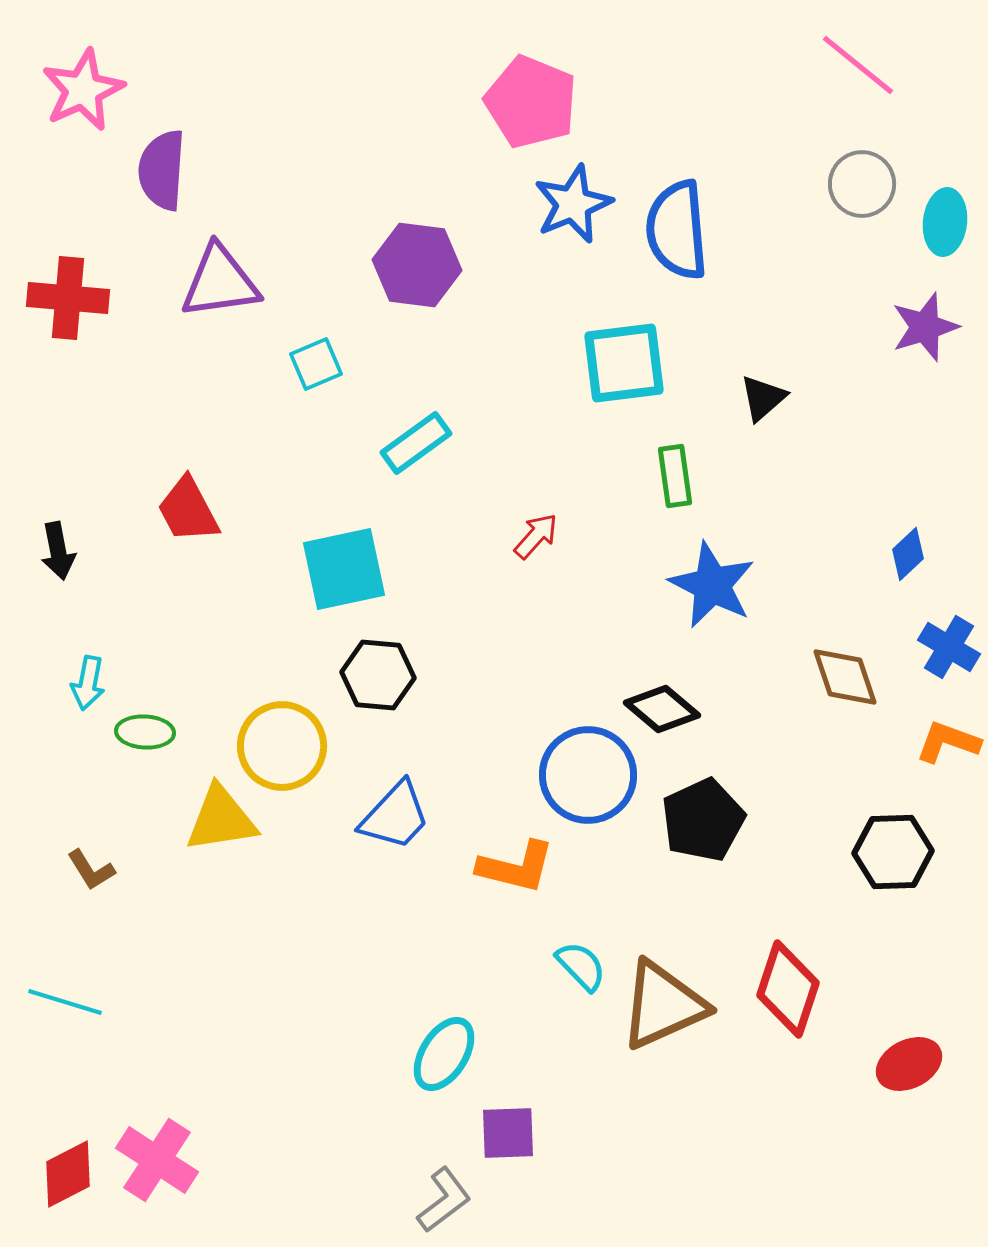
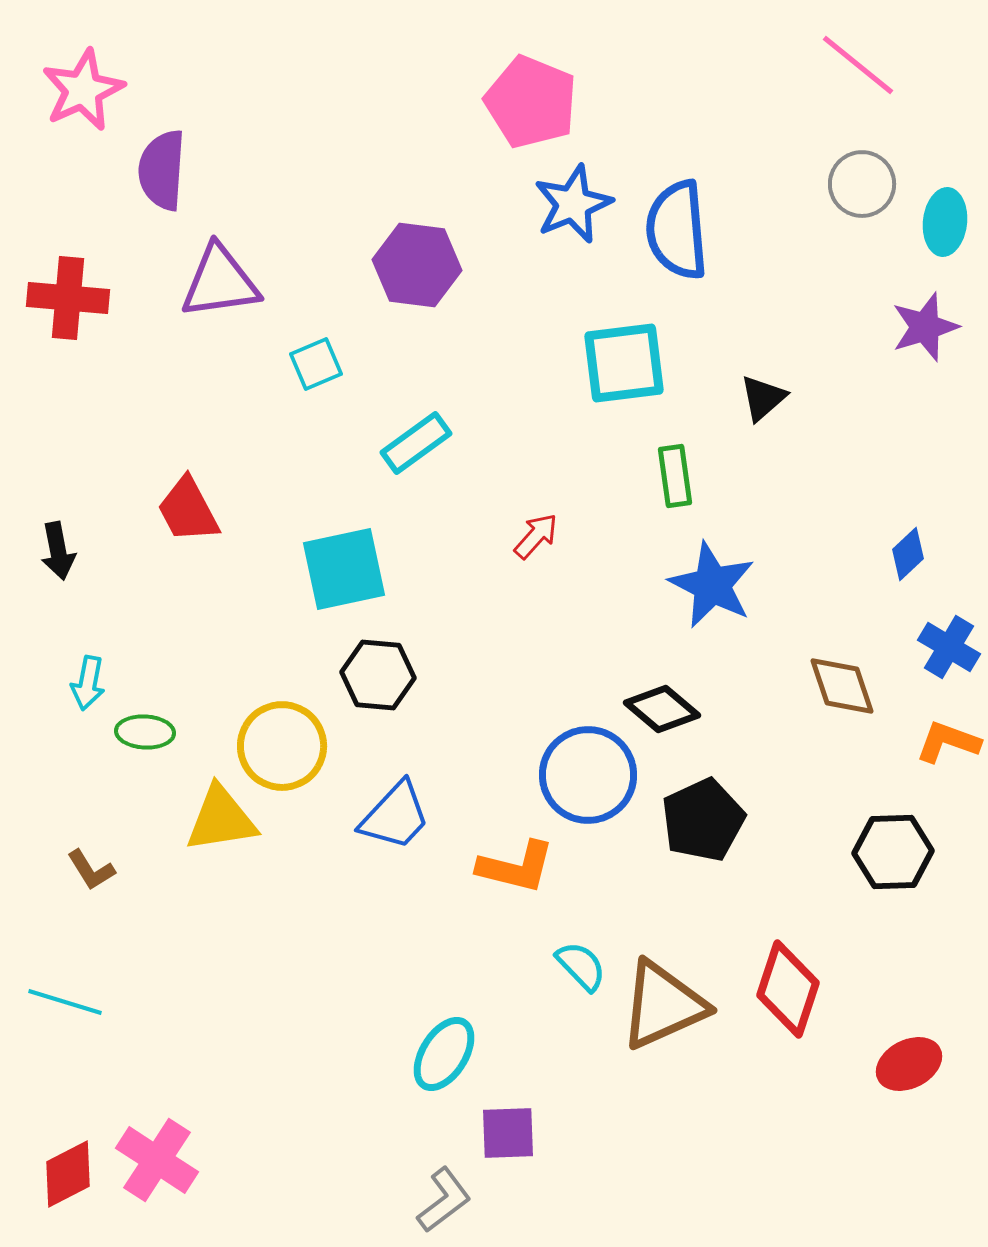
brown diamond at (845, 677): moved 3 px left, 9 px down
